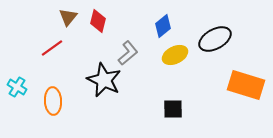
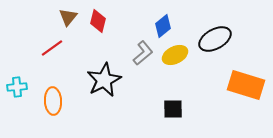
gray L-shape: moved 15 px right
black star: rotated 20 degrees clockwise
cyan cross: rotated 36 degrees counterclockwise
